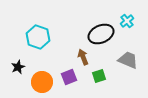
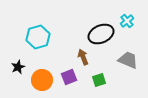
cyan hexagon: rotated 25 degrees clockwise
green square: moved 4 px down
orange circle: moved 2 px up
